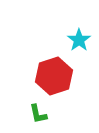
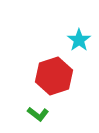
green L-shape: rotated 40 degrees counterclockwise
